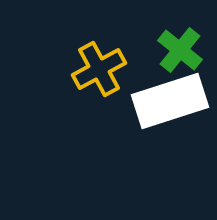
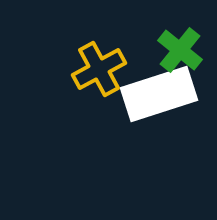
white rectangle: moved 11 px left, 7 px up
